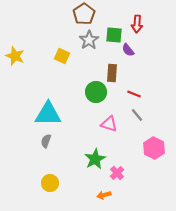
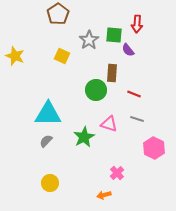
brown pentagon: moved 26 px left
green circle: moved 2 px up
gray line: moved 4 px down; rotated 32 degrees counterclockwise
gray semicircle: rotated 24 degrees clockwise
green star: moved 11 px left, 22 px up
